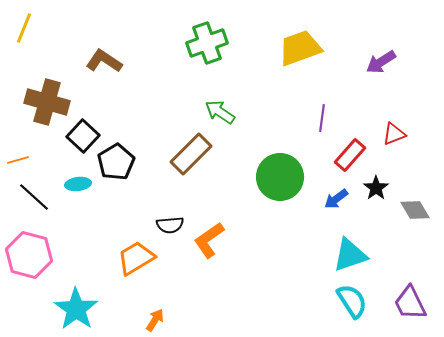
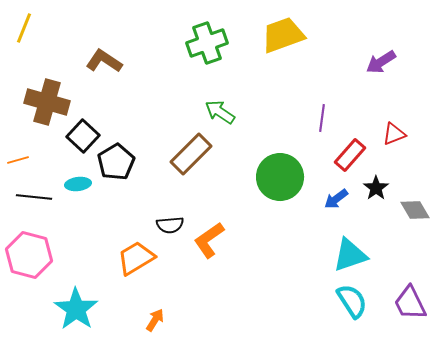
yellow trapezoid: moved 17 px left, 13 px up
black line: rotated 36 degrees counterclockwise
